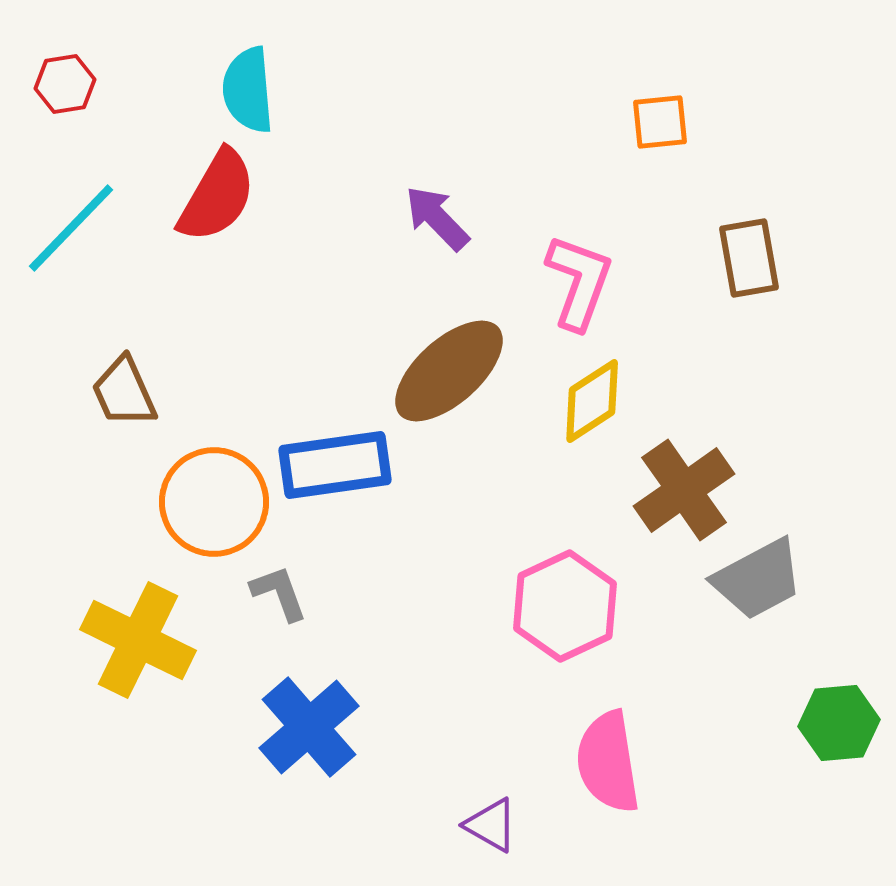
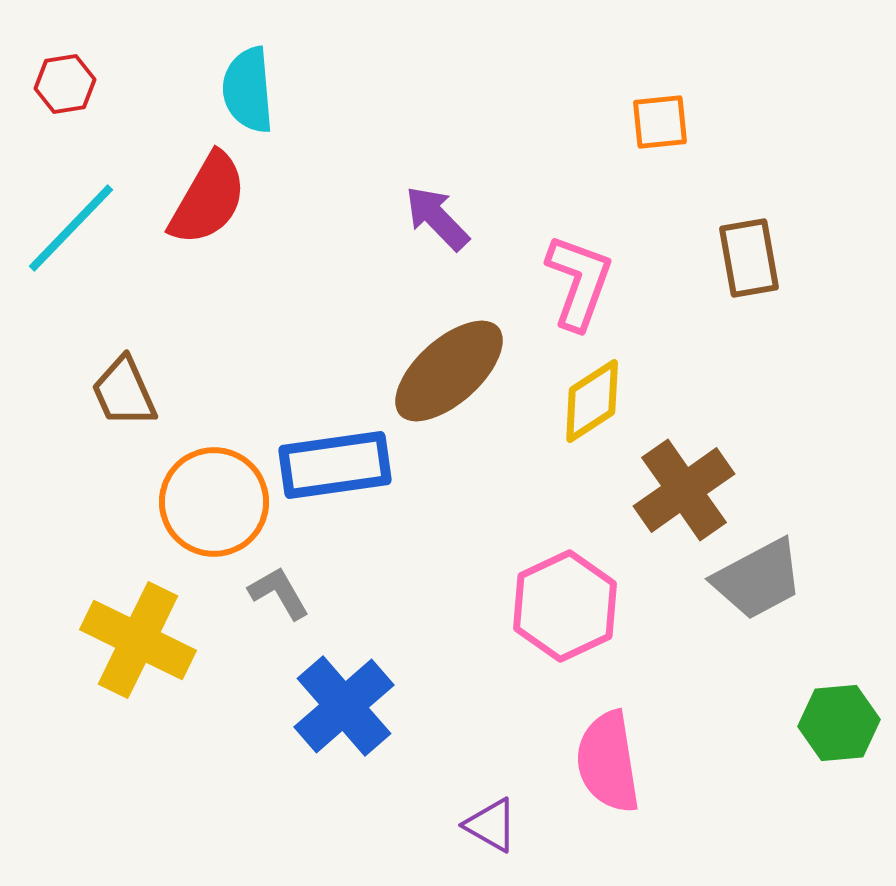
red semicircle: moved 9 px left, 3 px down
gray L-shape: rotated 10 degrees counterclockwise
blue cross: moved 35 px right, 21 px up
